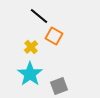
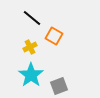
black line: moved 7 px left, 2 px down
yellow cross: moved 1 px left; rotated 16 degrees clockwise
cyan star: moved 1 px right, 1 px down
